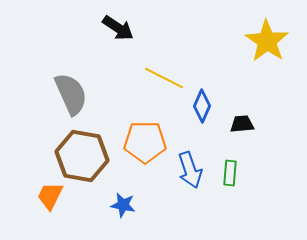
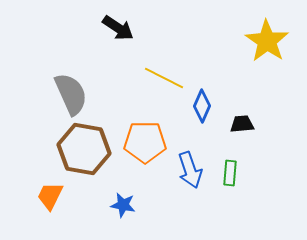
brown hexagon: moved 2 px right, 7 px up
